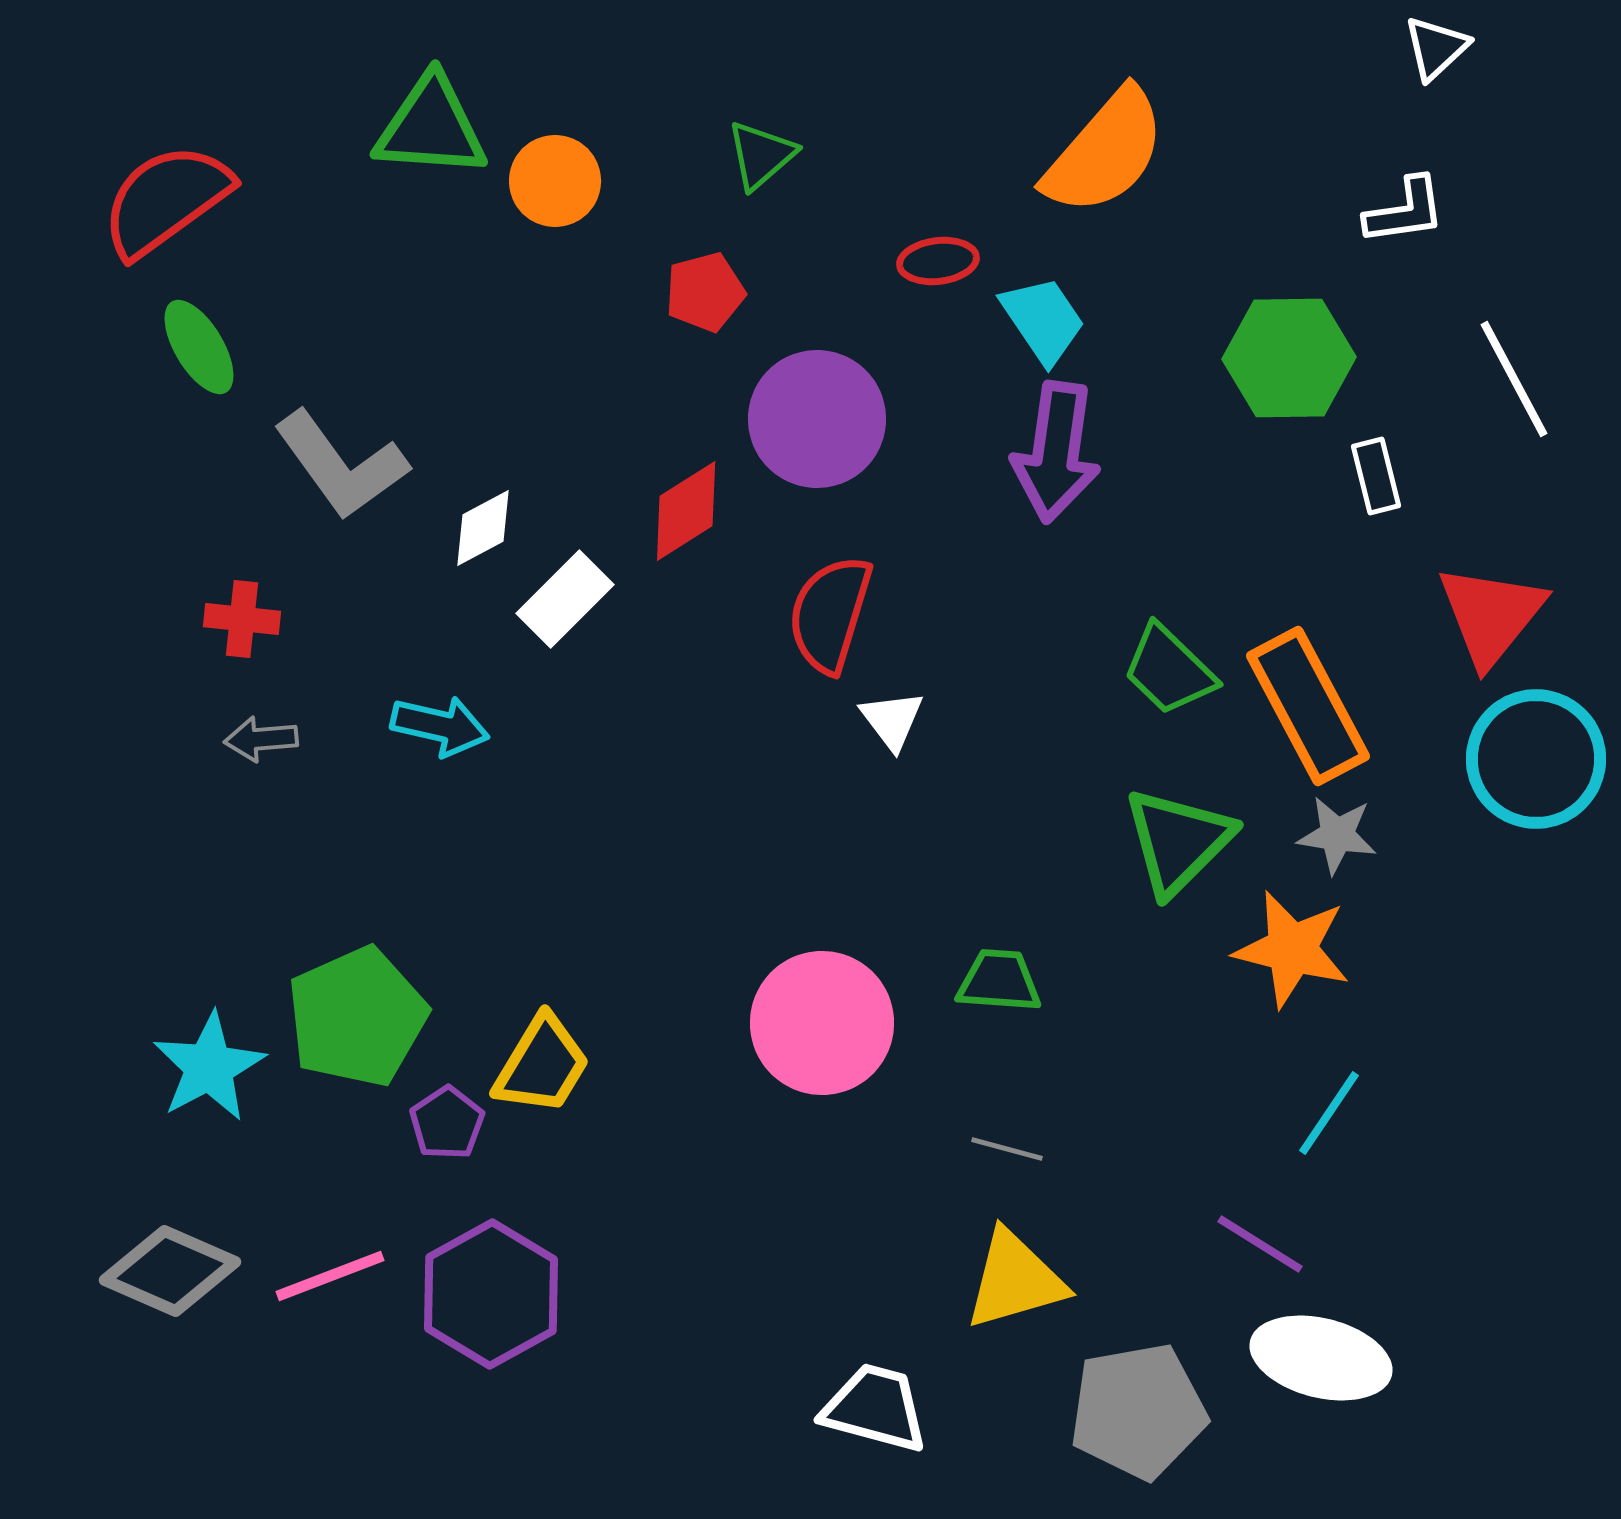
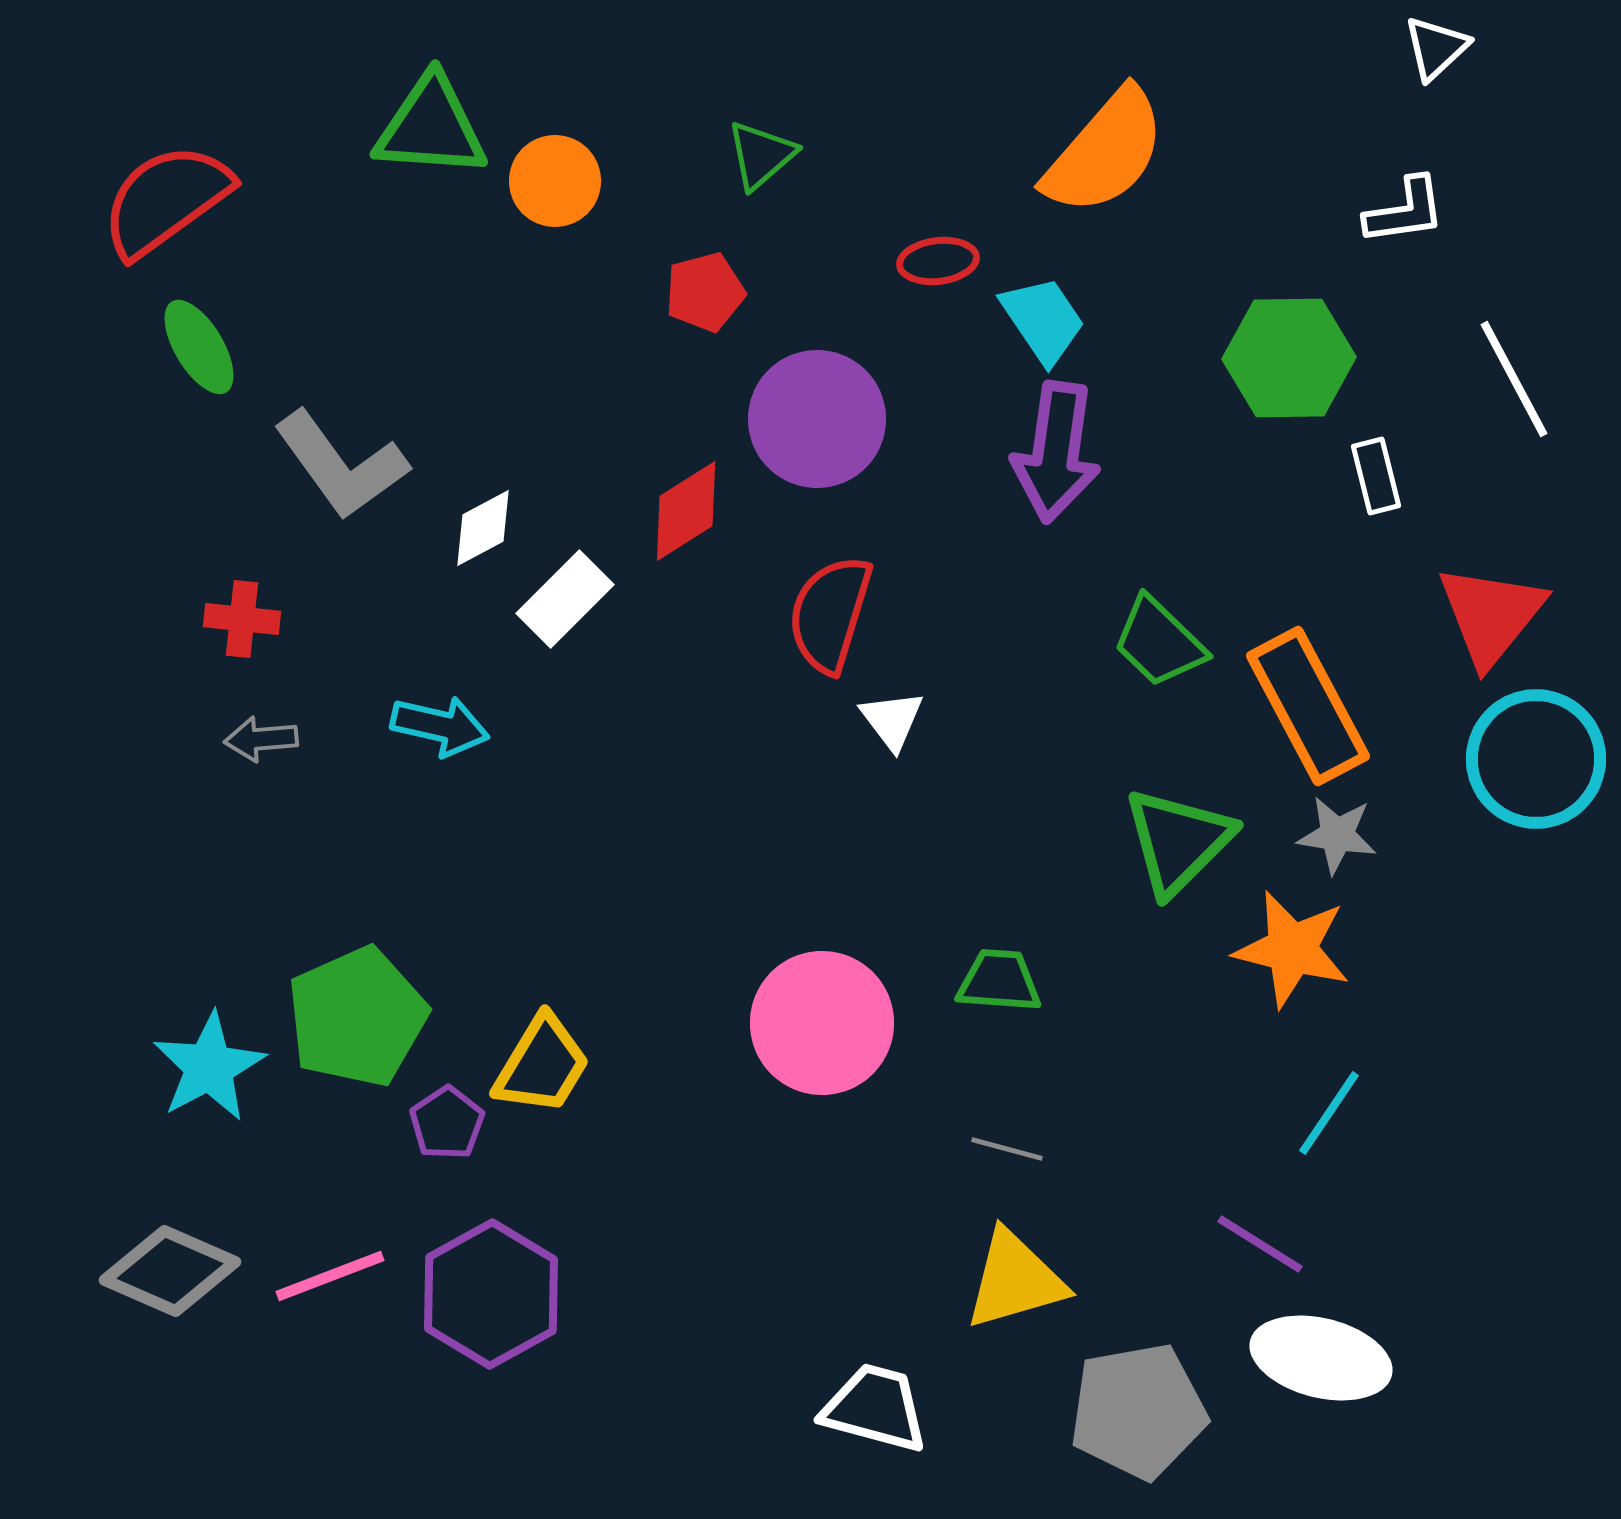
green trapezoid at (1169, 670): moved 10 px left, 28 px up
